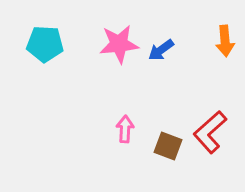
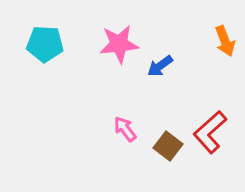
orange arrow: rotated 16 degrees counterclockwise
blue arrow: moved 1 px left, 16 px down
pink arrow: rotated 40 degrees counterclockwise
brown square: rotated 16 degrees clockwise
